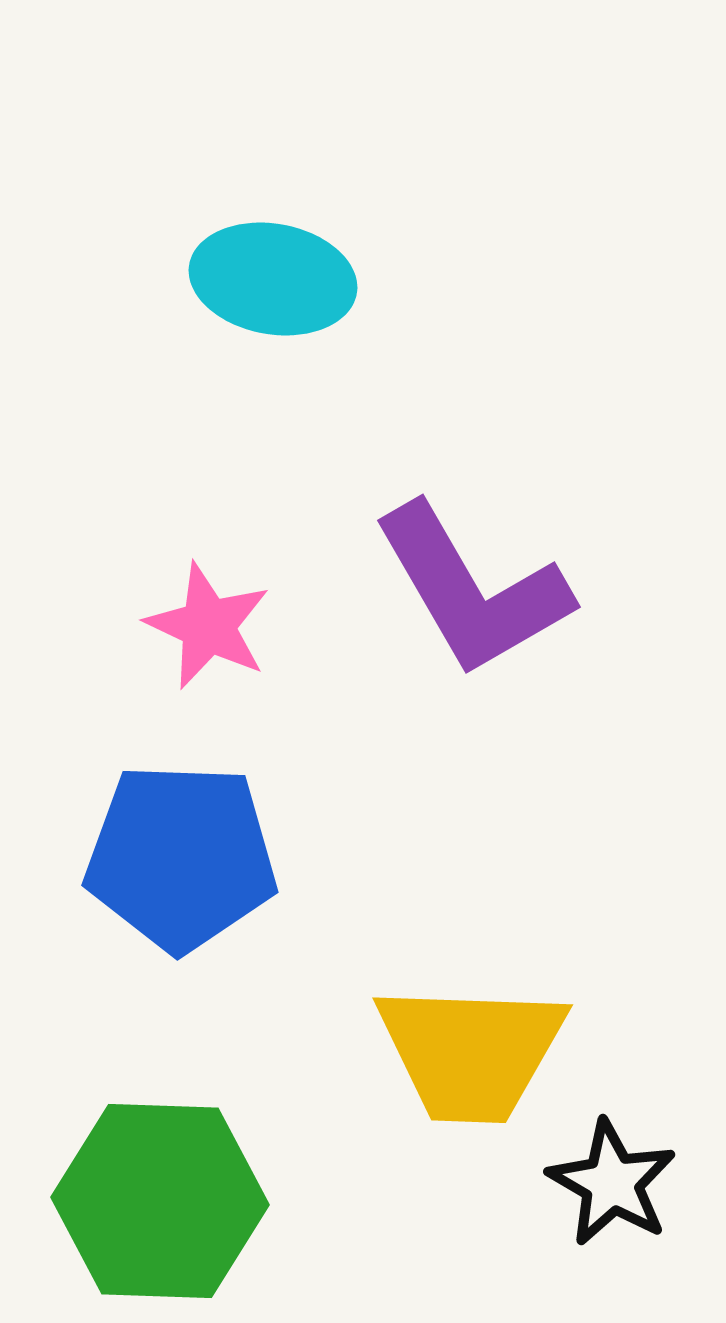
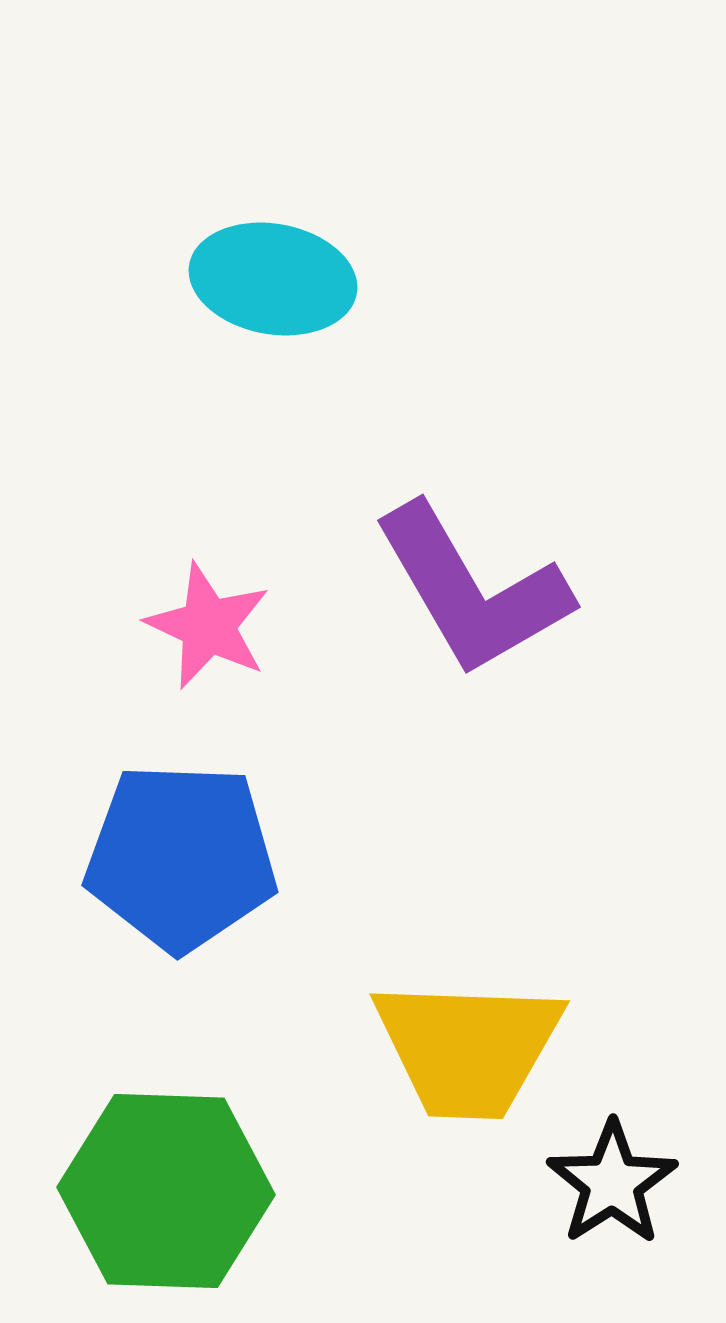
yellow trapezoid: moved 3 px left, 4 px up
black star: rotated 9 degrees clockwise
green hexagon: moved 6 px right, 10 px up
